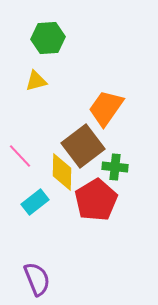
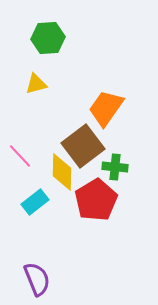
yellow triangle: moved 3 px down
